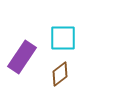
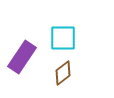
brown diamond: moved 3 px right, 1 px up
